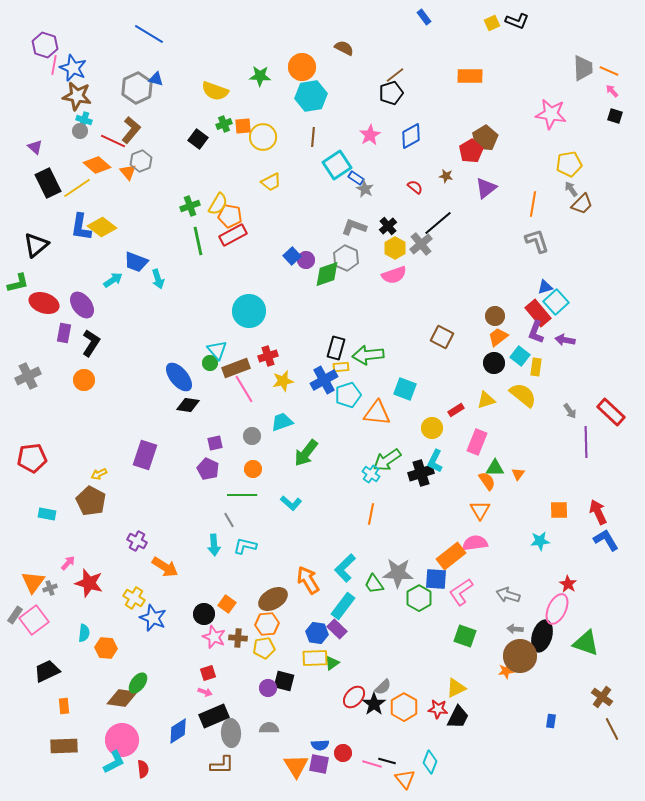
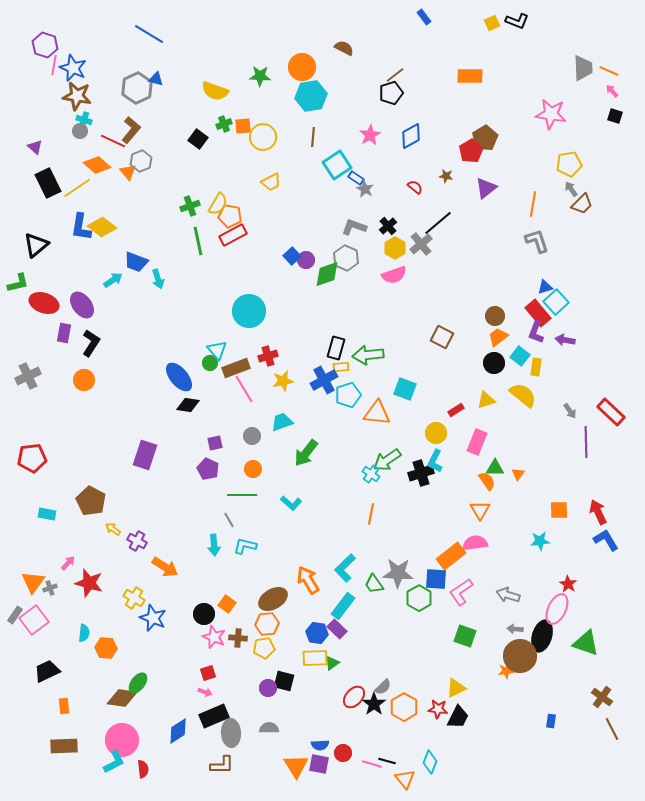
yellow circle at (432, 428): moved 4 px right, 5 px down
yellow arrow at (99, 474): moved 14 px right, 55 px down; rotated 63 degrees clockwise
